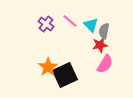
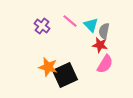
purple cross: moved 4 px left, 2 px down
red star: rotated 21 degrees clockwise
orange star: rotated 24 degrees counterclockwise
